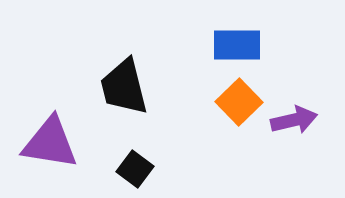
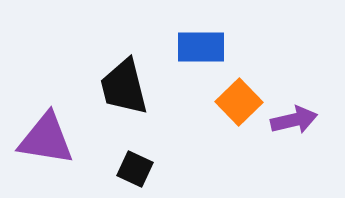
blue rectangle: moved 36 px left, 2 px down
purple triangle: moved 4 px left, 4 px up
black square: rotated 12 degrees counterclockwise
